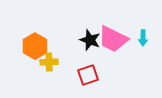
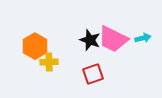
cyan arrow: rotated 105 degrees counterclockwise
red square: moved 5 px right, 1 px up
